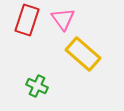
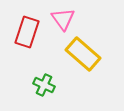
red rectangle: moved 12 px down
green cross: moved 7 px right, 1 px up
